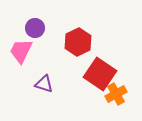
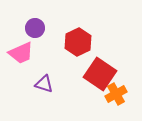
pink trapezoid: moved 2 px down; rotated 140 degrees counterclockwise
